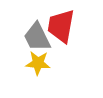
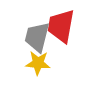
gray trapezoid: rotated 40 degrees clockwise
